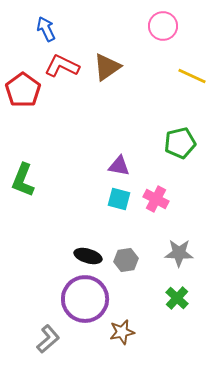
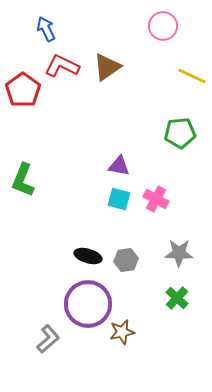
green pentagon: moved 10 px up; rotated 8 degrees clockwise
purple circle: moved 3 px right, 5 px down
